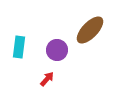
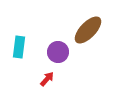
brown ellipse: moved 2 px left
purple circle: moved 1 px right, 2 px down
